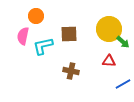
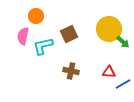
brown square: rotated 24 degrees counterclockwise
red triangle: moved 11 px down
